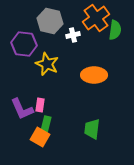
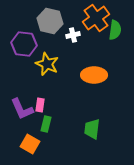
orange square: moved 10 px left, 7 px down
